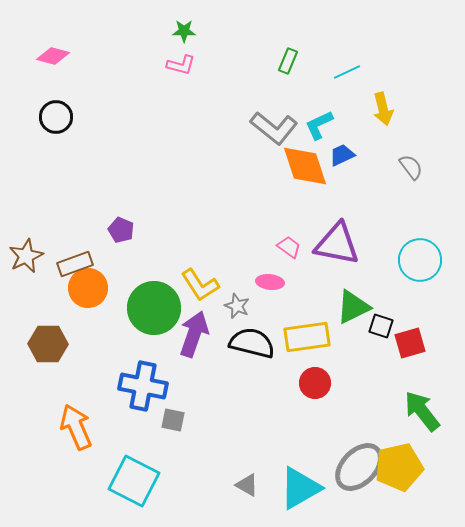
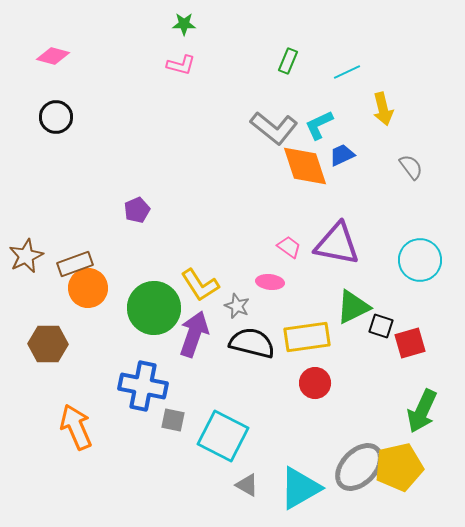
green star: moved 7 px up
purple pentagon: moved 16 px right, 20 px up; rotated 25 degrees clockwise
green arrow: rotated 117 degrees counterclockwise
cyan square: moved 89 px right, 45 px up
